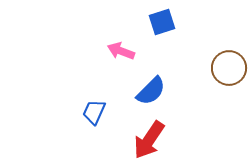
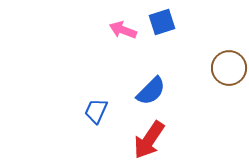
pink arrow: moved 2 px right, 21 px up
blue trapezoid: moved 2 px right, 1 px up
